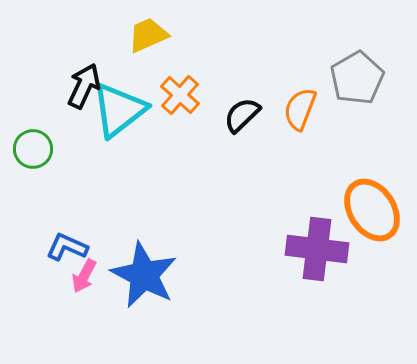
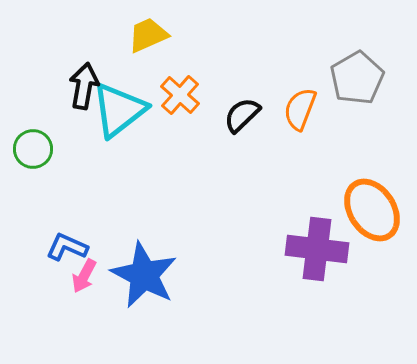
black arrow: rotated 15 degrees counterclockwise
